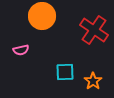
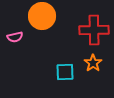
red cross: rotated 36 degrees counterclockwise
pink semicircle: moved 6 px left, 13 px up
orange star: moved 18 px up
